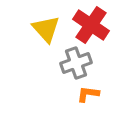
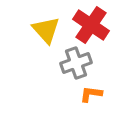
yellow triangle: moved 1 px down
orange L-shape: moved 3 px right
